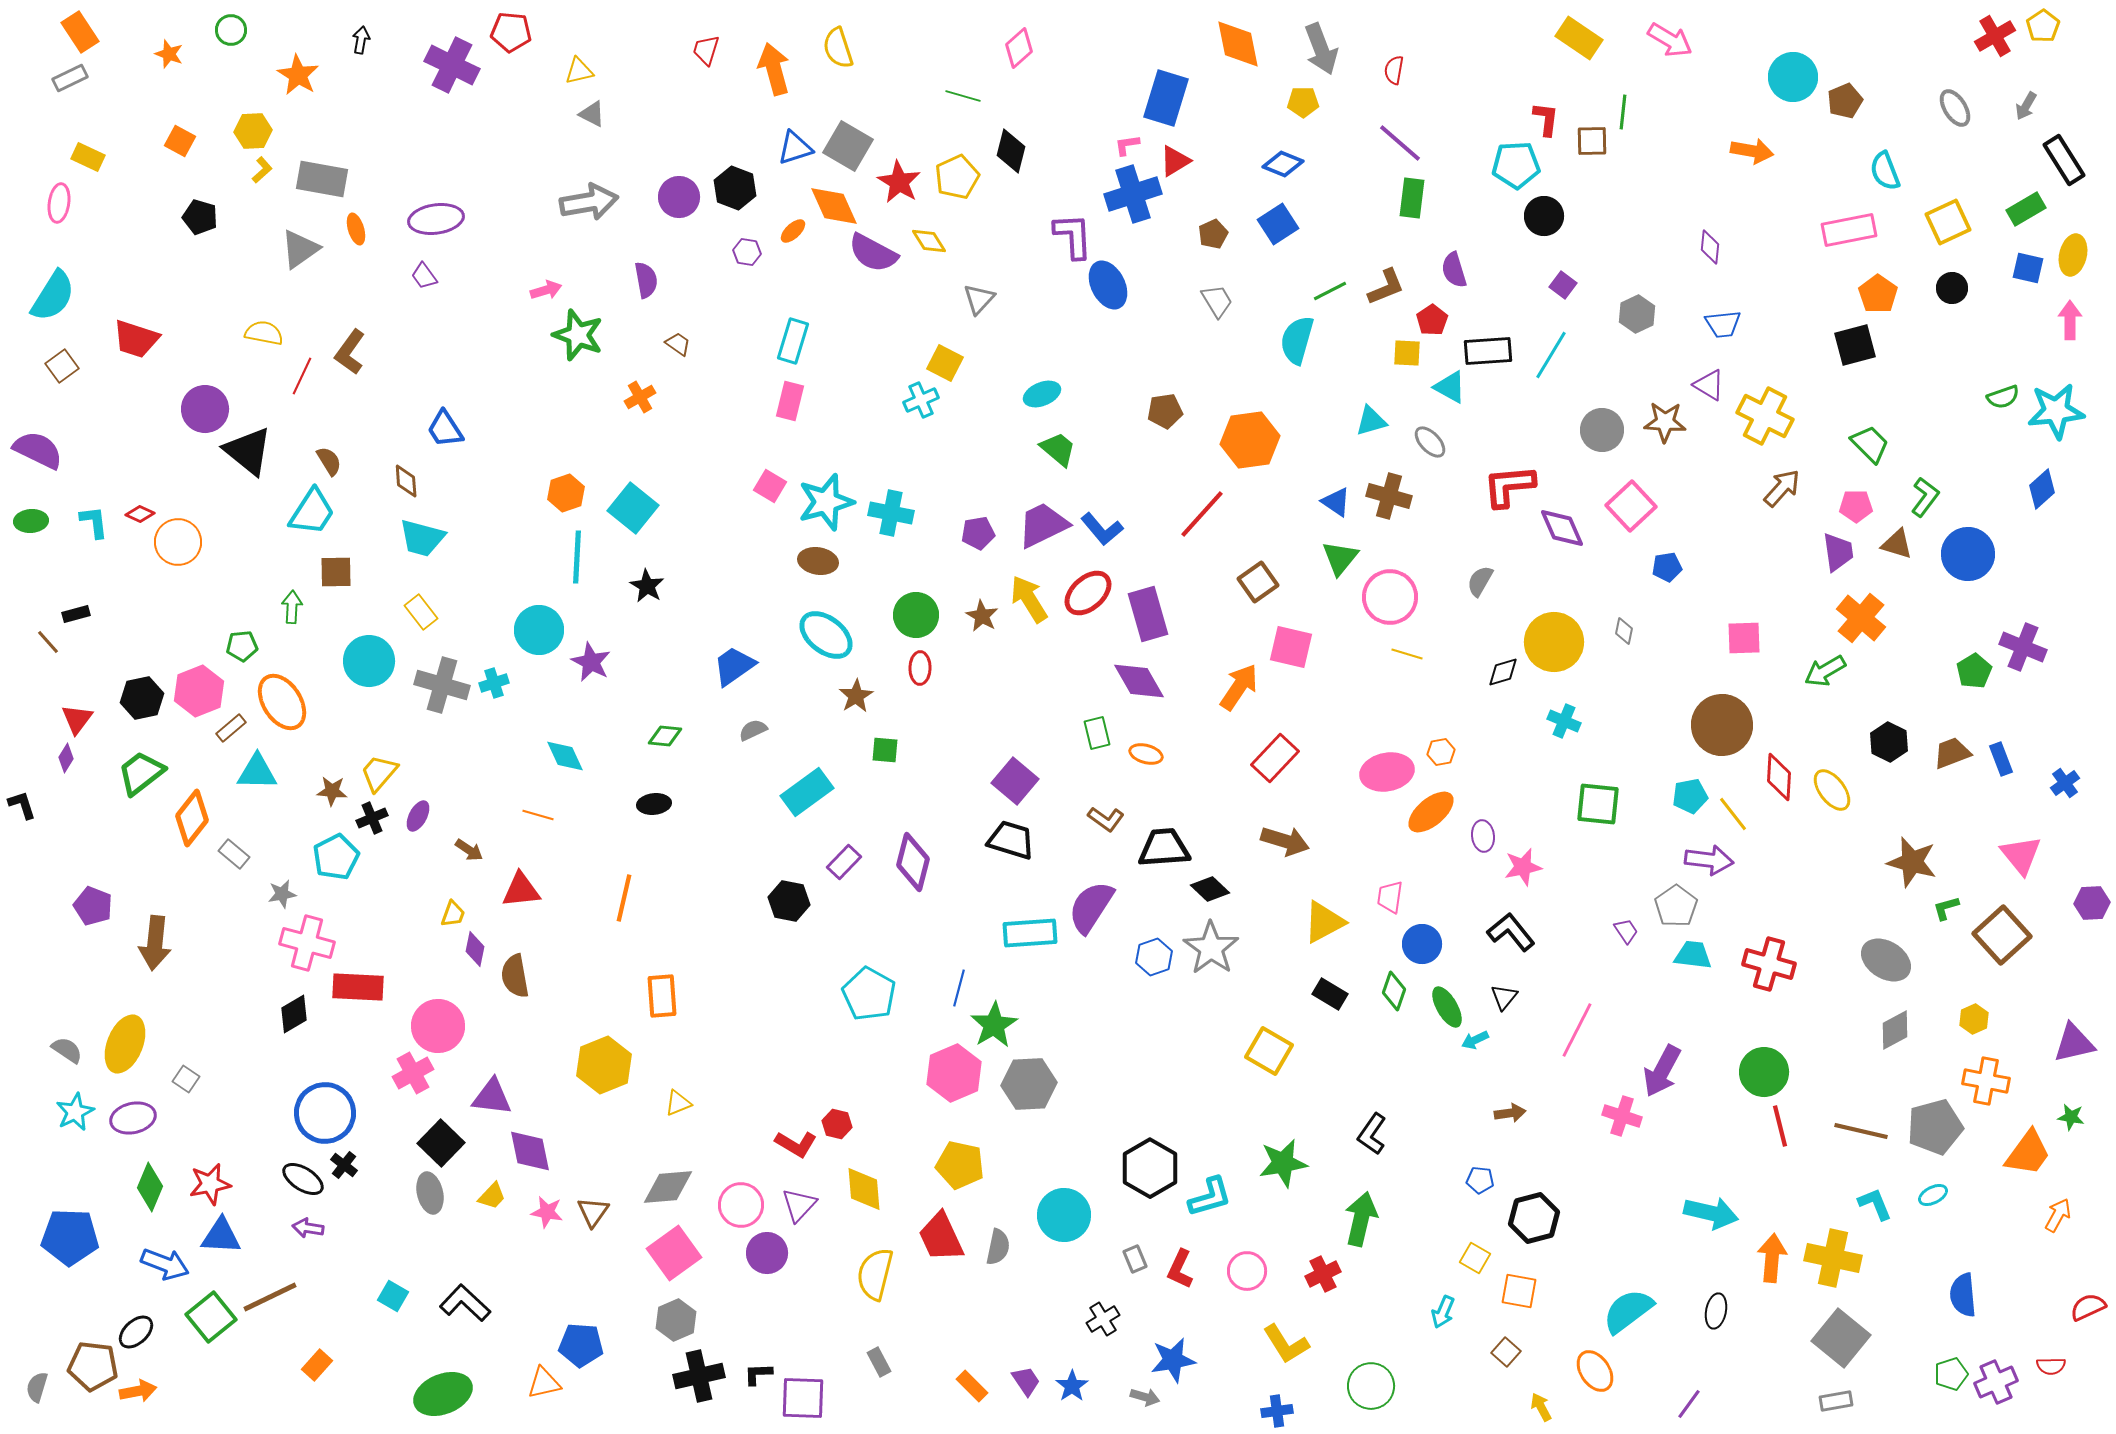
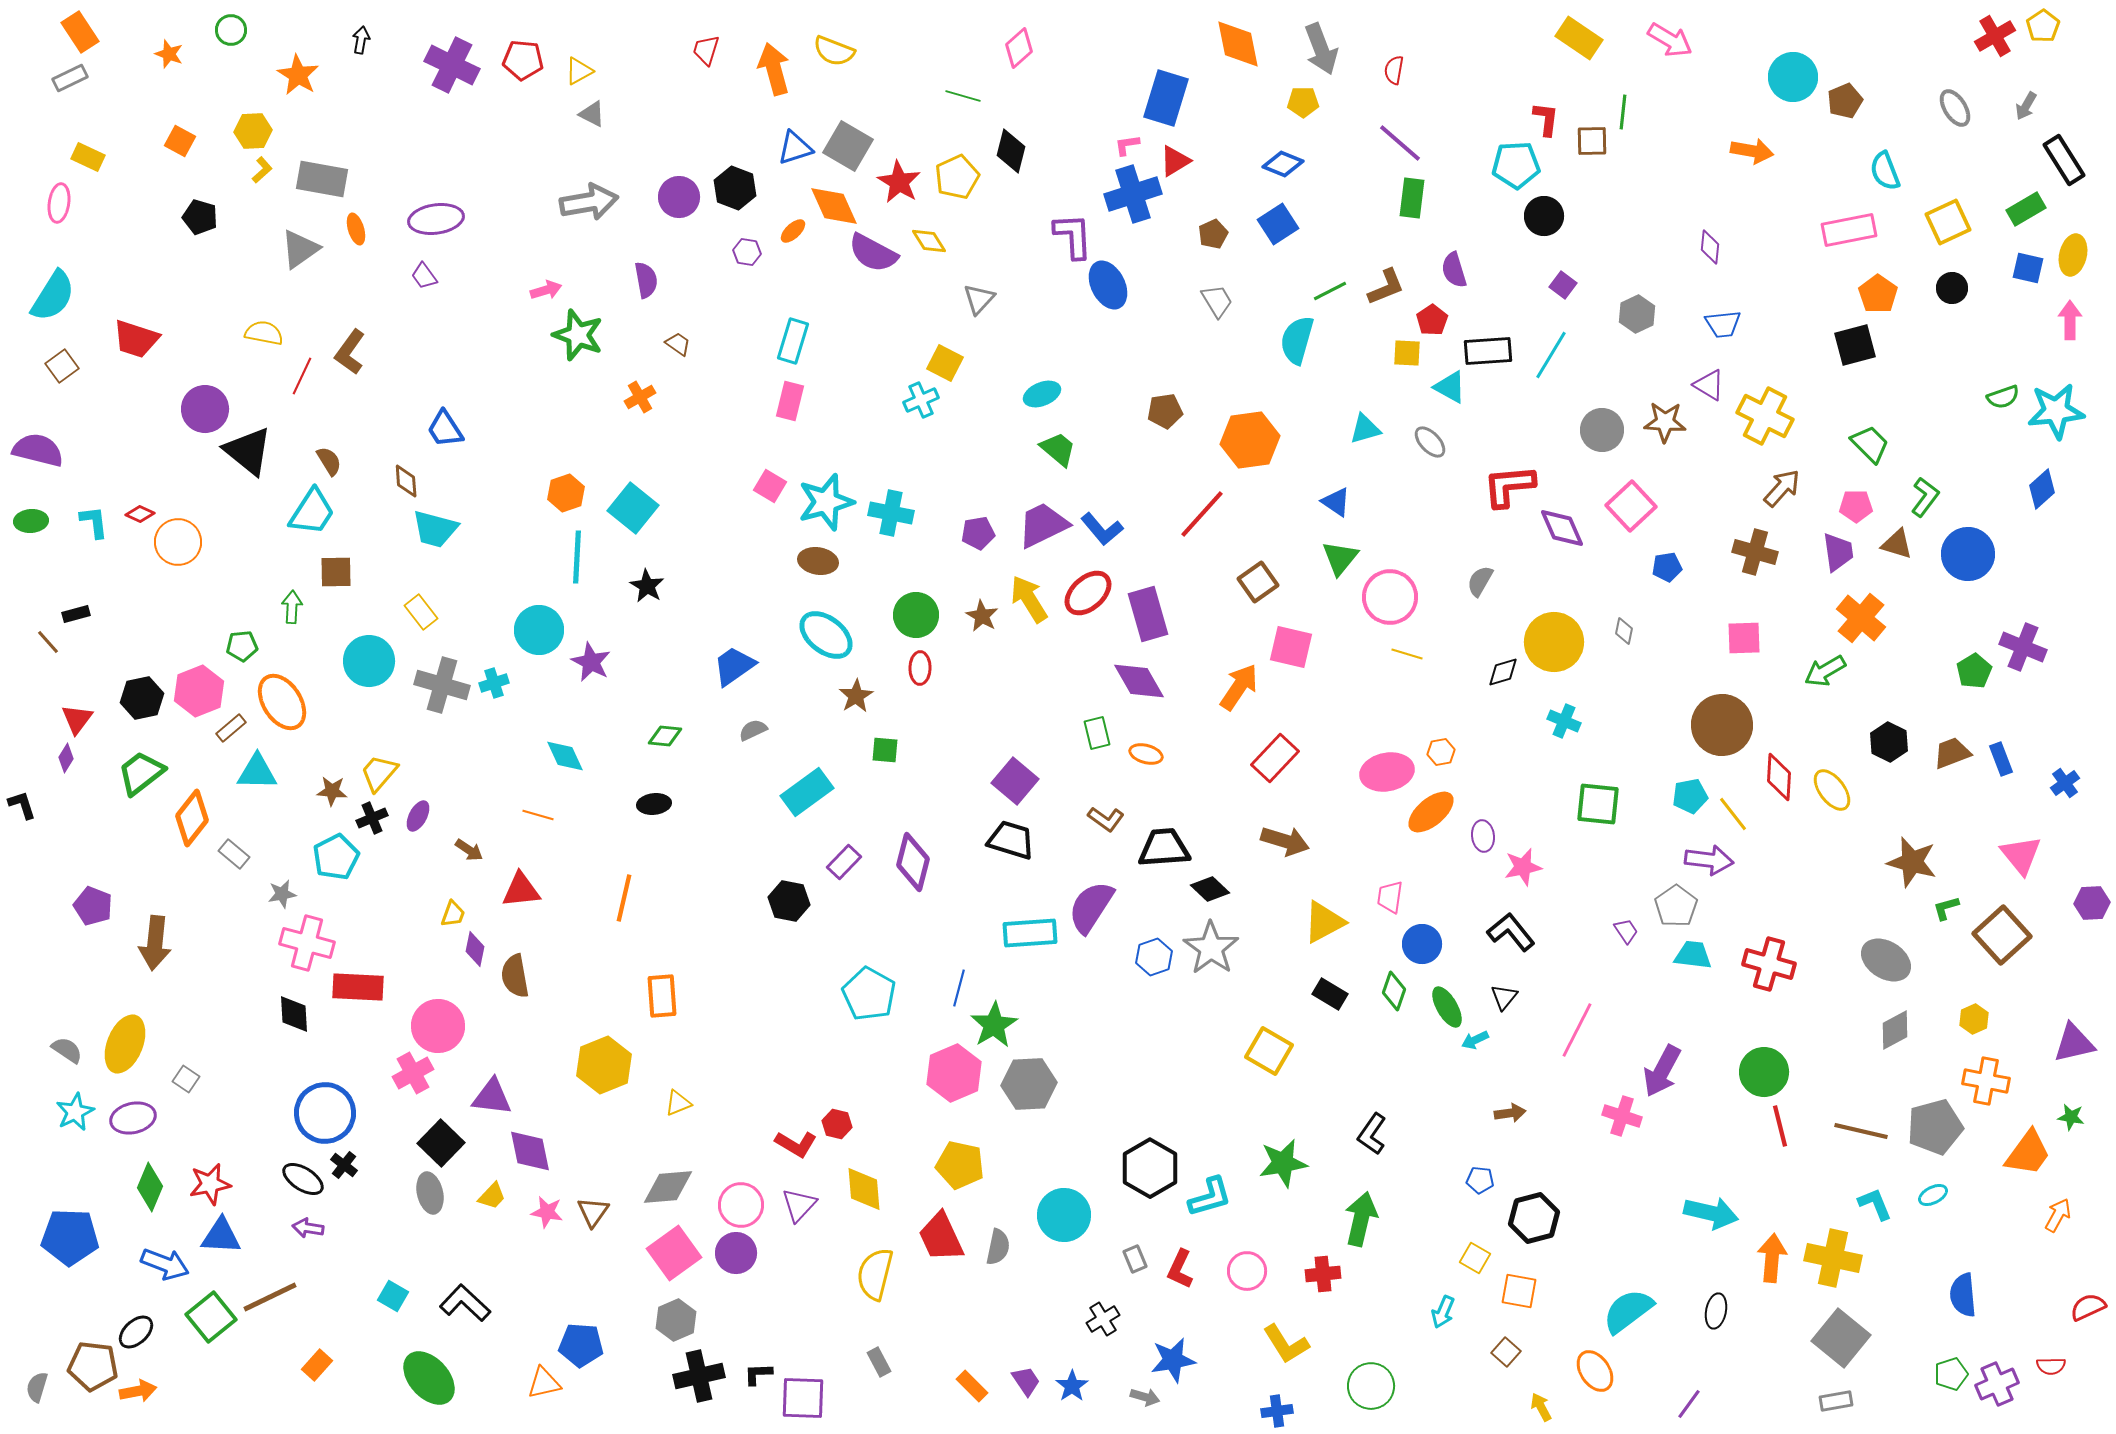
red pentagon at (511, 32): moved 12 px right, 28 px down
yellow semicircle at (838, 48): moved 4 px left, 3 px down; rotated 51 degrees counterclockwise
yellow triangle at (579, 71): rotated 16 degrees counterclockwise
cyan triangle at (1371, 421): moved 6 px left, 8 px down
purple semicircle at (38, 450): rotated 12 degrees counterclockwise
brown cross at (1389, 496): moved 366 px right, 56 px down
cyan trapezoid at (422, 538): moved 13 px right, 9 px up
black diamond at (294, 1014): rotated 63 degrees counterclockwise
purple circle at (767, 1253): moved 31 px left
red cross at (1323, 1274): rotated 20 degrees clockwise
purple cross at (1996, 1382): moved 1 px right, 2 px down
green ellipse at (443, 1394): moved 14 px left, 16 px up; rotated 70 degrees clockwise
